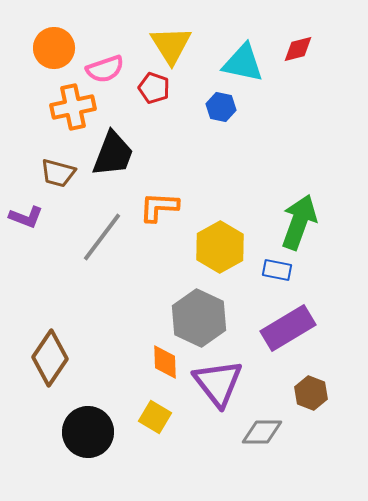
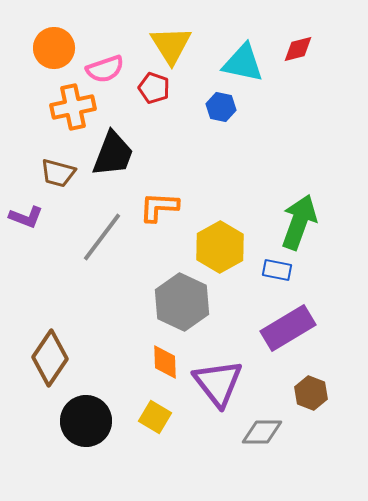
gray hexagon: moved 17 px left, 16 px up
black circle: moved 2 px left, 11 px up
